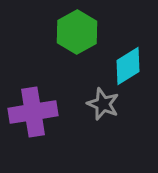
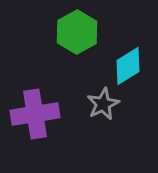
gray star: rotated 24 degrees clockwise
purple cross: moved 2 px right, 2 px down
